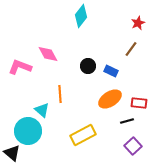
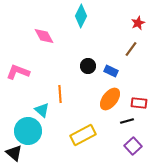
cyan diamond: rotated 10 degrees counterclockwise
pink diamond: moved 4 px left, 18 px up
pink L-shape: moved 2 px left, 5 px down
orange ellipse: rotated 20 degrees counterclockwise
black triangle: moved 2 px right
